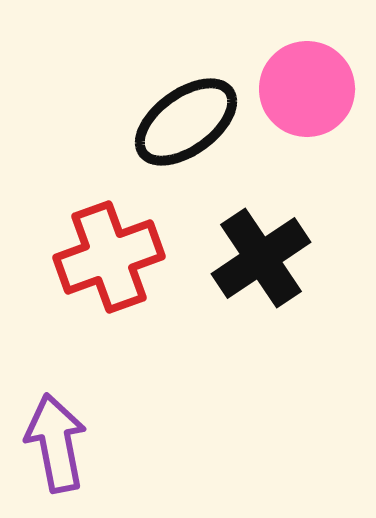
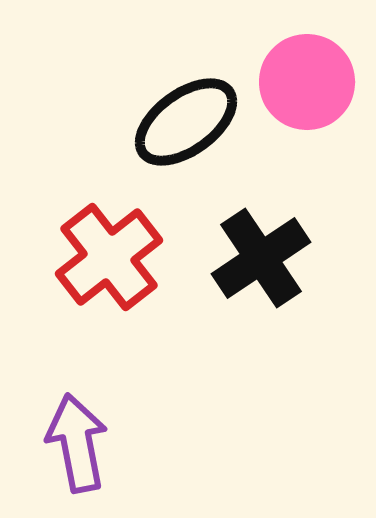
pink circle: moved 7 px up
red cross: rotated 18 degrees counterclockwise
purple arrow: moved 21 px right
